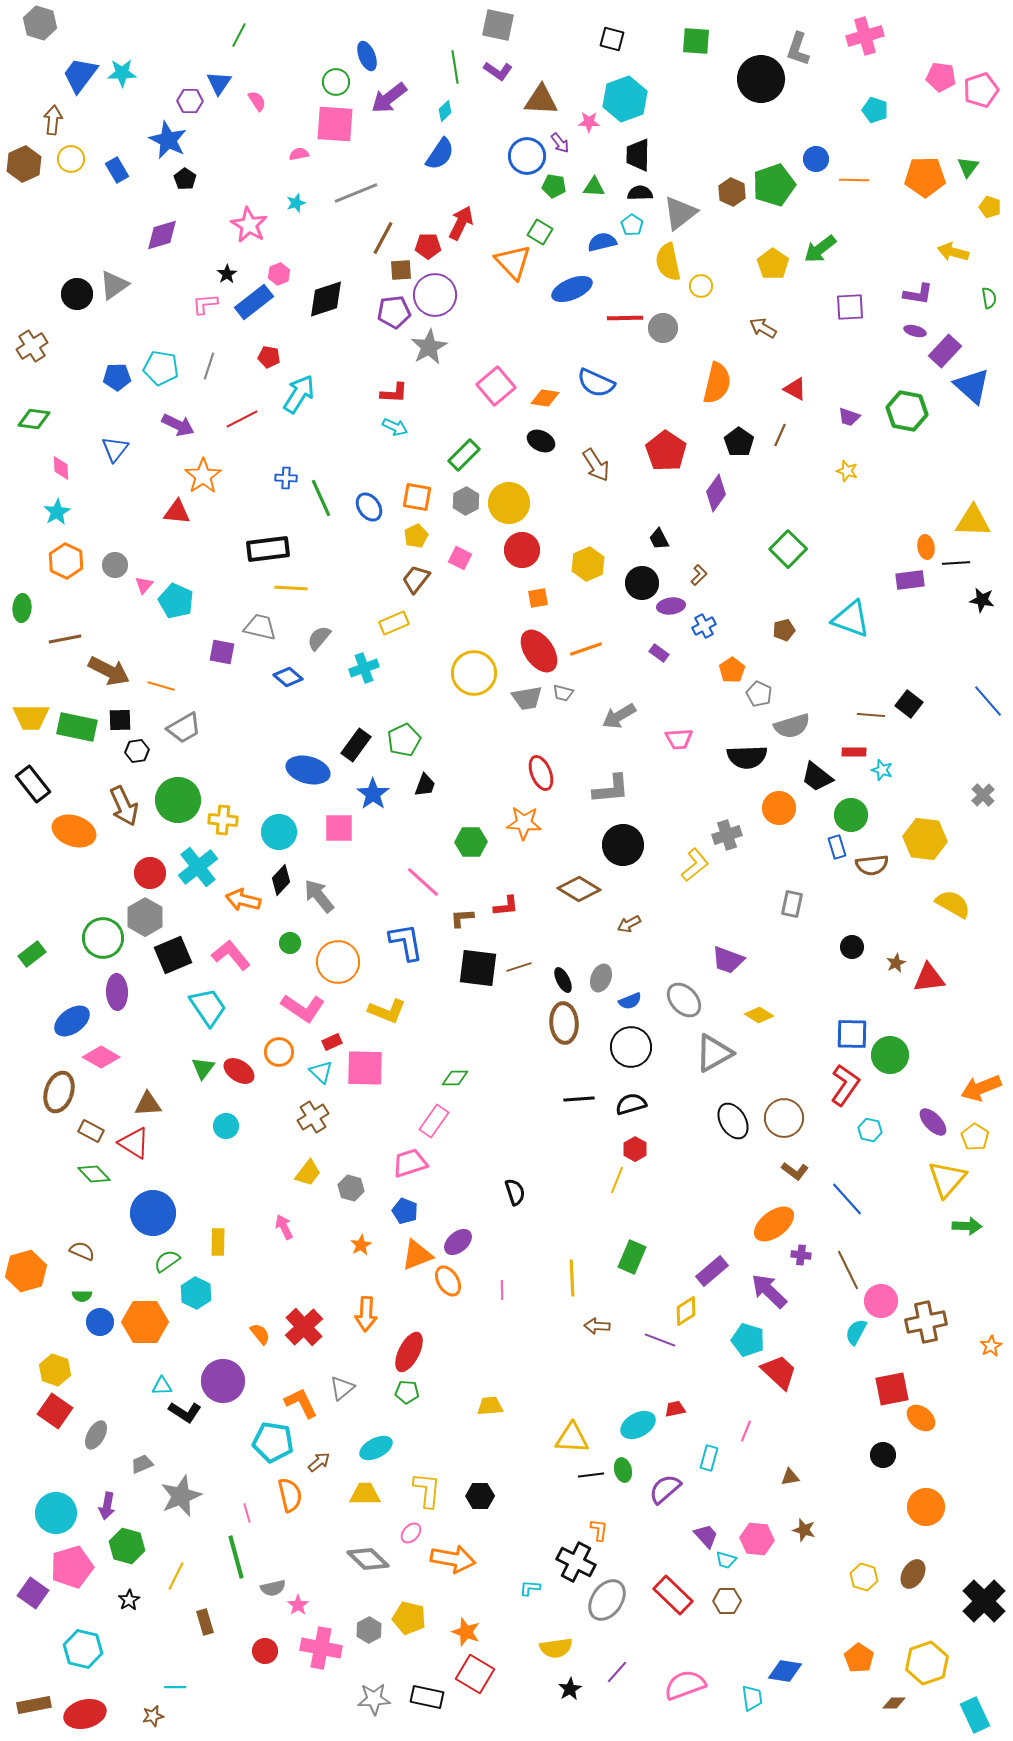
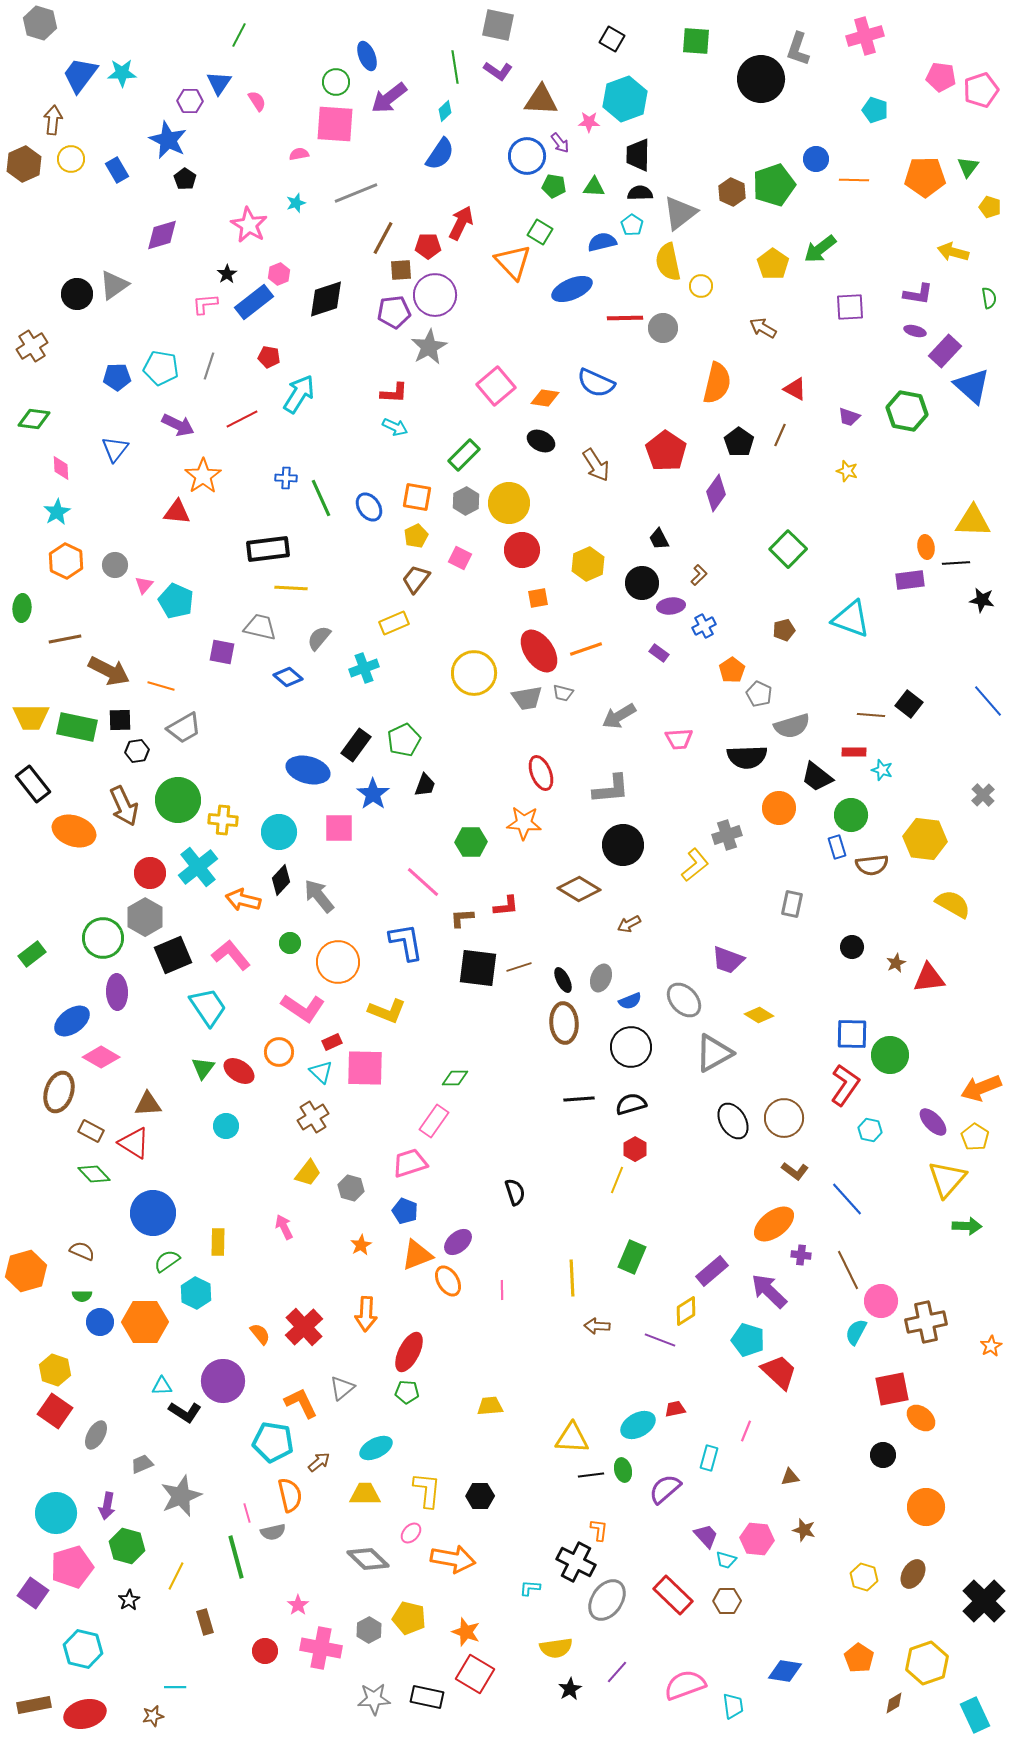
black square at (612, 39): rotated 15 degrees clockwise
gray semicircle at (273, 1588): moved 56 px up
cyan trapezoid at (752, 1698): moved 19 px left, 8 px down
brown diamond at (894, 1703): rotated 30 degrees counterclockwise
